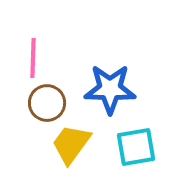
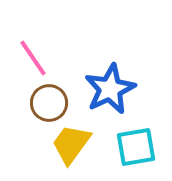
pink line: rotated 36 degrees counterclockwise
blue star: rotated 27 degrees counterclockwise
brown circle: moved 2 px right
